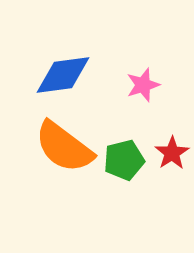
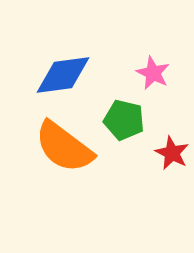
pink star: moved 10 px right, 12 px up; rotated 28 degrees counterclockwise
red star: rotated 12 degrees counterclockwise
green pentagon: moved 40 px up; rotated 27 degrees clockwise
